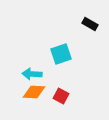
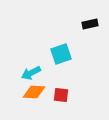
black rectangle: rotated 42 degrees counterclockwise
cyan arrow: moved 1 px left, 1 px up; rotated 30 degrees counterclockwise
red square: moved 1 px up; rotated 21 degrees counterclockwise
